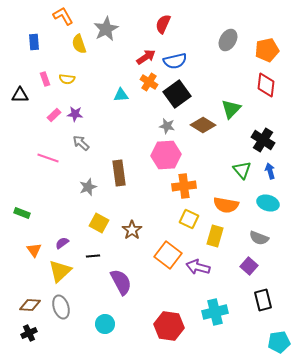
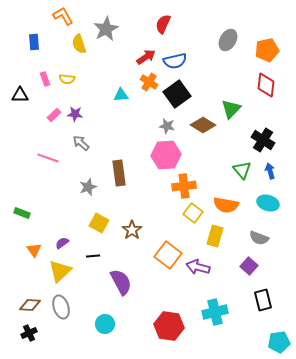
yellow square at (189, 219): moved 4 px right, 6 px up; rotated 12 degrees clockwise
